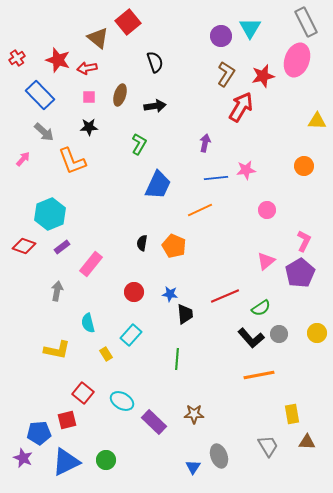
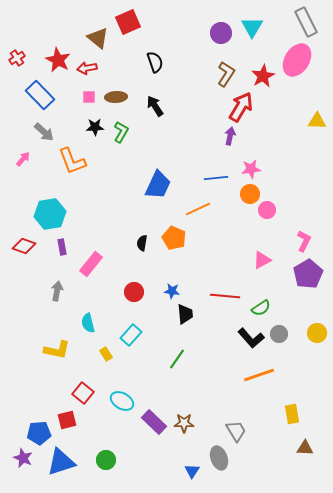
red square at (128, 22): rotated 15 degrees clockwise
cyan triangle at (250, 28): moved 2 px right, 1 px up
purple circle at (221, 36): moved 3 px up
red star at (58, 60): rotated 10 degrees clockwise
pink ellipse at (297, 60): rotated 12 degrees clockwise
red star at (263, 76): rotated 15 degrees counterclockwise
brown ellipse at (120, 95): moved 4 px left, 2 px down; rotated 70 degrees clockwise
black arrow at (155, 106): rotated 115 degrees counterclockwise
black star at (89, 127): moved 6 px right
purple arrow at (205, 143): moved 25 px right, 7 px up
green L-shape at (139, 144): moved 18 px left, 12 px up
orange circle at (304, 166): moved 54 px left, 28 px down
pink star at (246, 170): moved 5 px right, 1 px up
orange line at (200, 210): moved 2 px left, 1 px up
cyan hexagon at (50, 214): rotated 12 degrees clockwise
orange pentagon at (174, 246): moved 8 px up
purple rectangle at (62, 247): rotated 63 degrees counterclockwise
pink triangle at (266, 261): moved 4 px left, 1 px up; rotated 12 degrees clockwise
purple pentagon at (300, 273): moved 8 px right, 1 px down
blue star at (170, 294): moved 2 px right, 3 px up
red line at (225, 296): rotated 28 degrees clockwise
green line at (177, 359): rotated 30 degrees clockwise
orange line at (259, 375): rotated 8 degrees counterclockwise
brown star at (194, 414): moved 10 px left, 9 px down
brown triangle at (307, 442): moved 2 px left, 6 px down
gray trapezoid at (268, 446): moved 32 px left, 15 px up
gray ellipse at (219, 456): moved 2 px down
blue triangle at (66, 462): moved 5 px left; rotated 8 degrees clockwise
blue triangle at (193, 467): moved 1 px left, 4 px down
